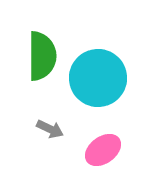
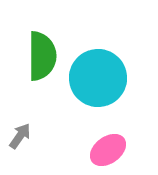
gray arrow: moved 30 px left, 7 px down; rotated 80 degrees counterclockwise
pink ellipse: moved 5 px right
